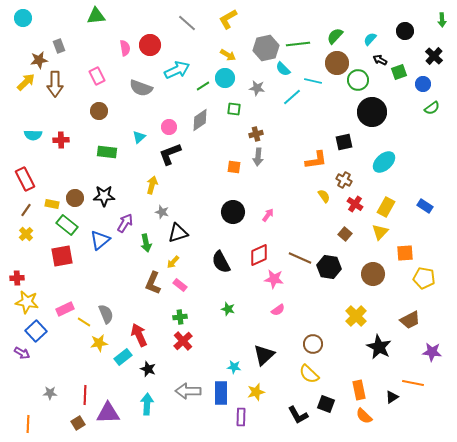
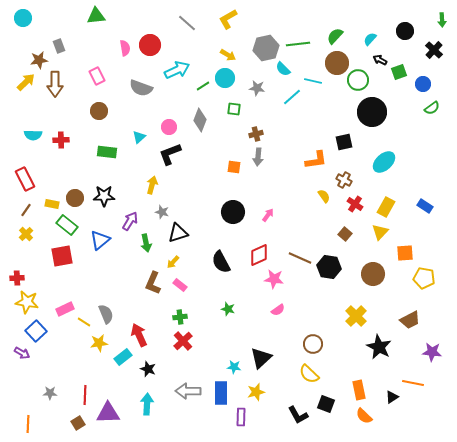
black cross at (434, 56): moved 6 px up
gray diamond at (200, 120): rotated 35 degrees counterclockwise
purple arrow at (125, 223): moved 5 px right, 2 px up
black triangle at (264, 355): moved 3 px left, 3 px down
